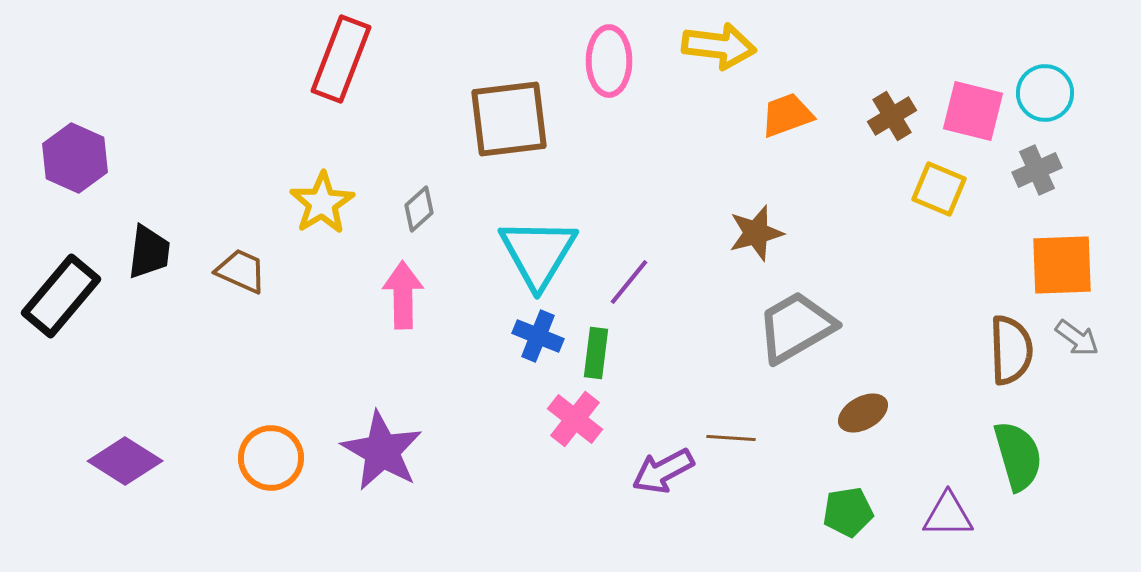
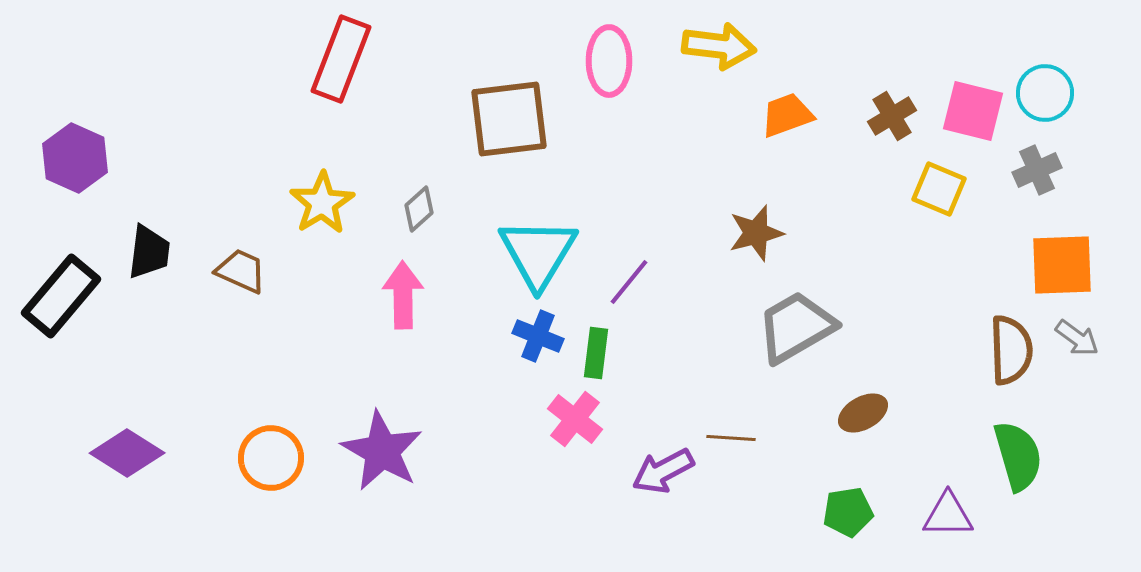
purple diamond: moved 2 px right, 8 px up
